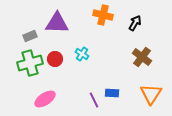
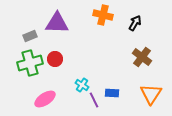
cyan cross: moved 31 px down
